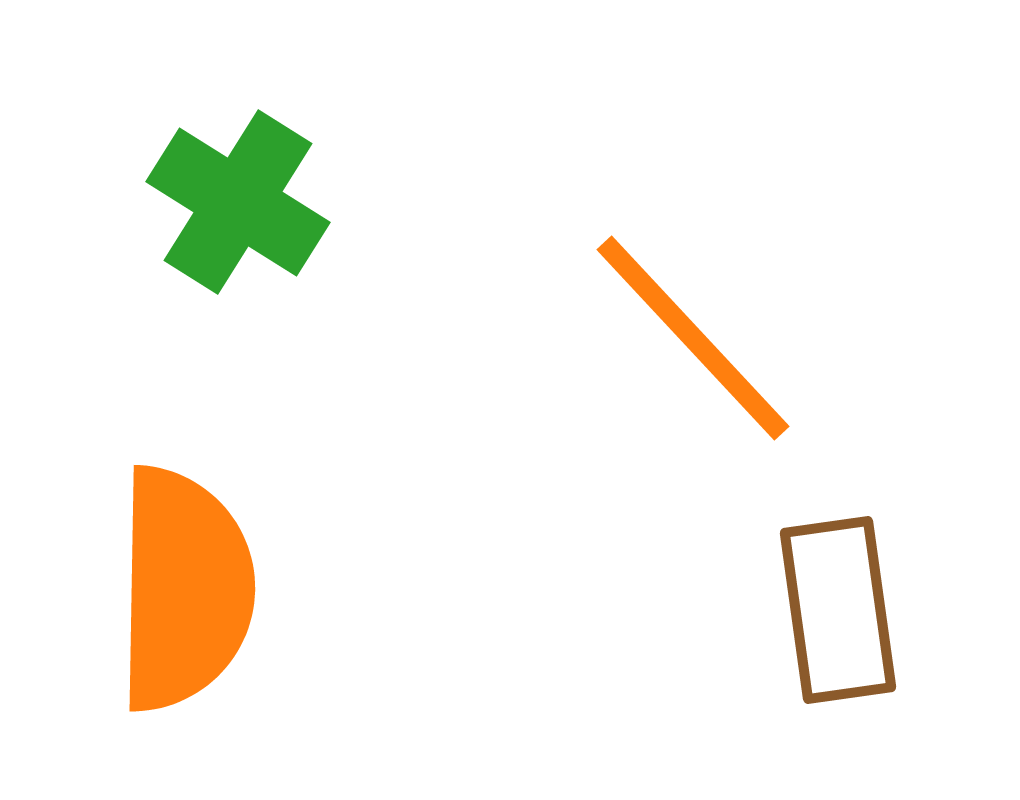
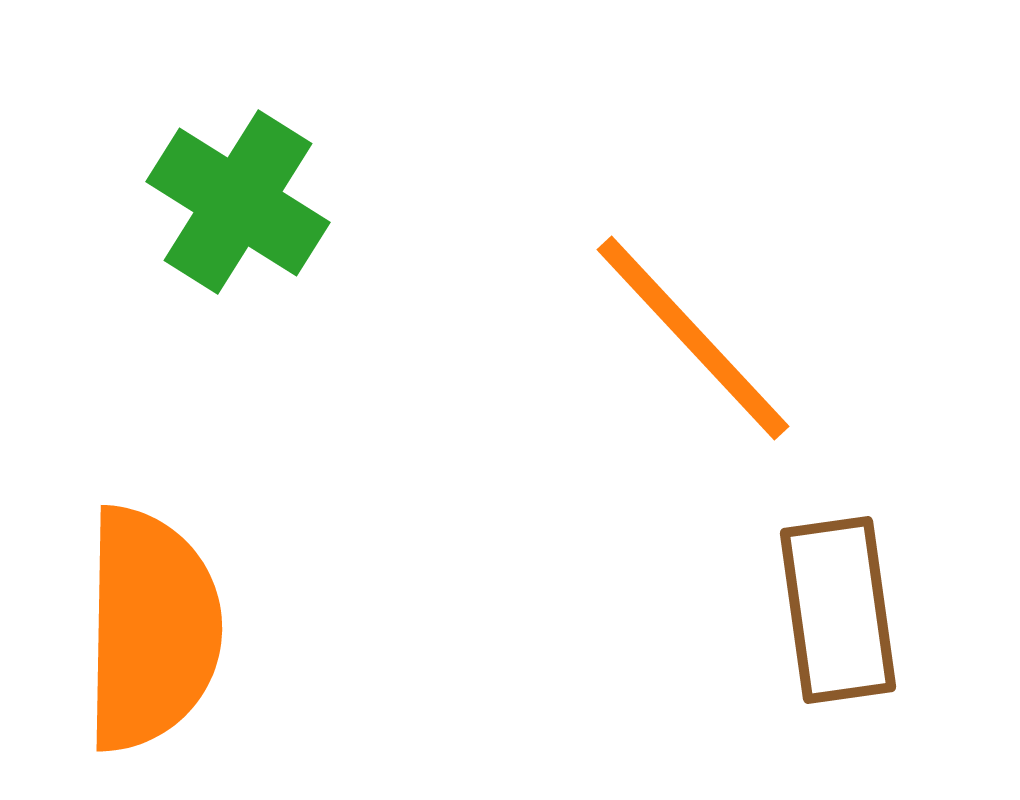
orange semicircle: moved 33 px left, 40 px down
